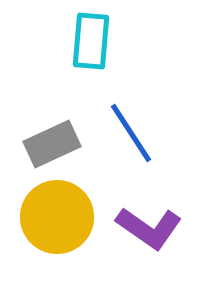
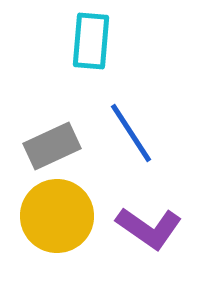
gray rectangle: moved 2 px down
yellow circle: moved 1 px up
